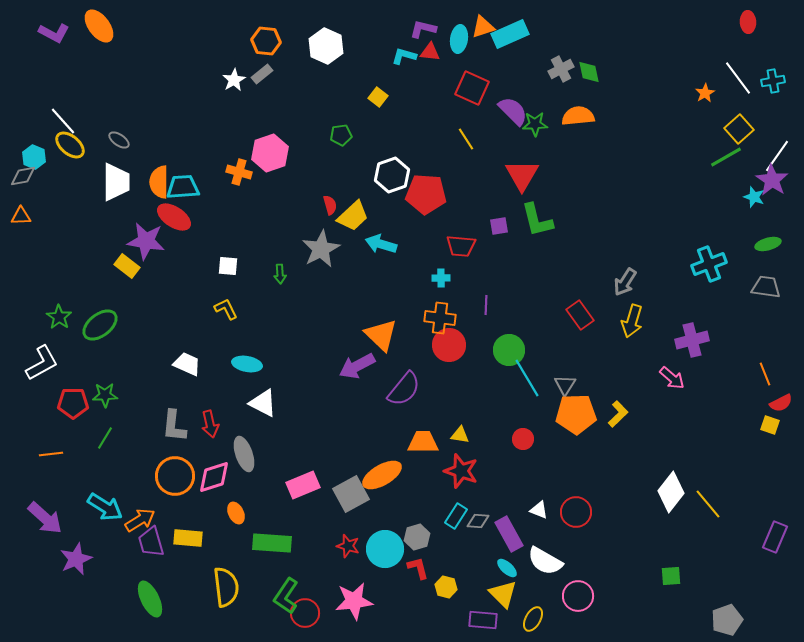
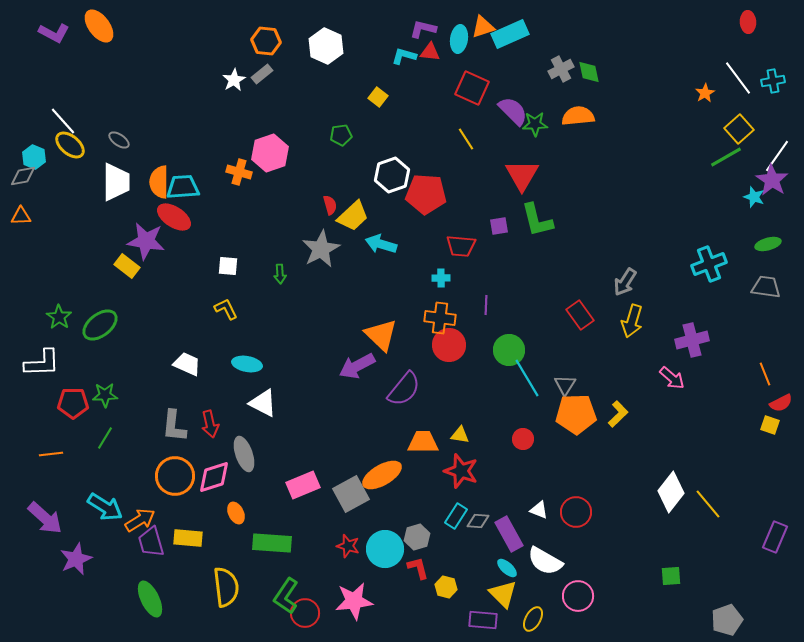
white L-shape at (42, 363): rotated 27 degrees clockwise
